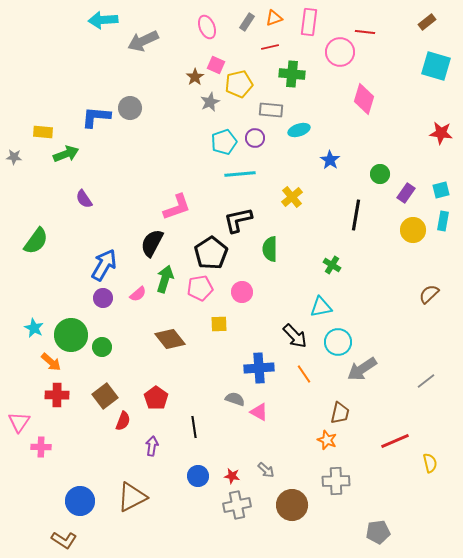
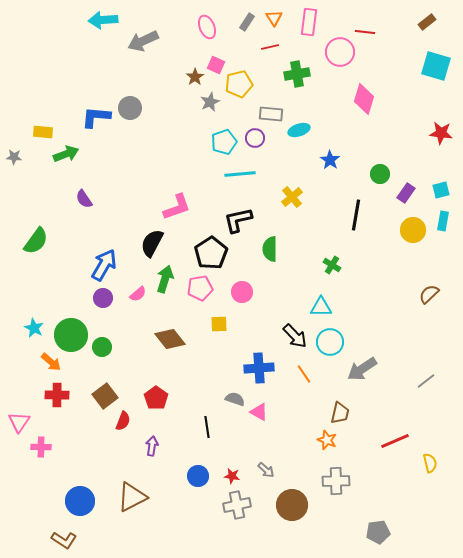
orange triangle at (274, 18): rotated 42 degrees counterclockwise
green cross at (292, 74): moved 5 px right; rotated 15 degrees counterclockwise
gray rectangle at (271, 110): moved 4 px down
cyan triangle at (321, 307): rotated 10 degrees clockwise
cyan circle at (338, 342): moved 8 px left
black line at (194, 427): moved 13 px right
